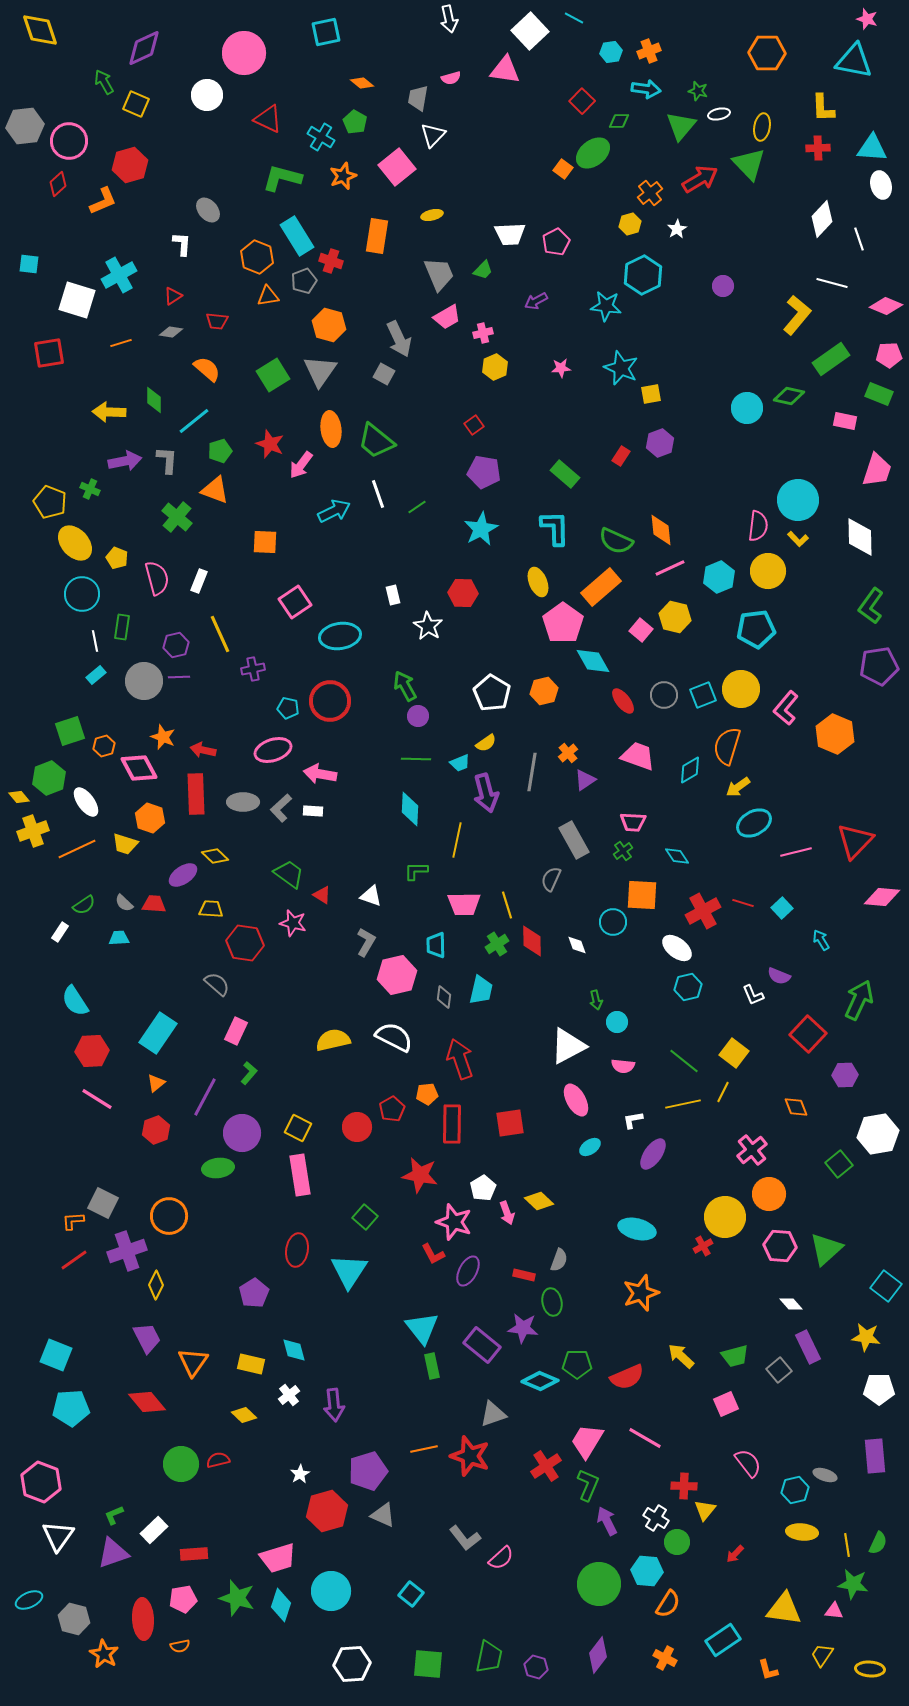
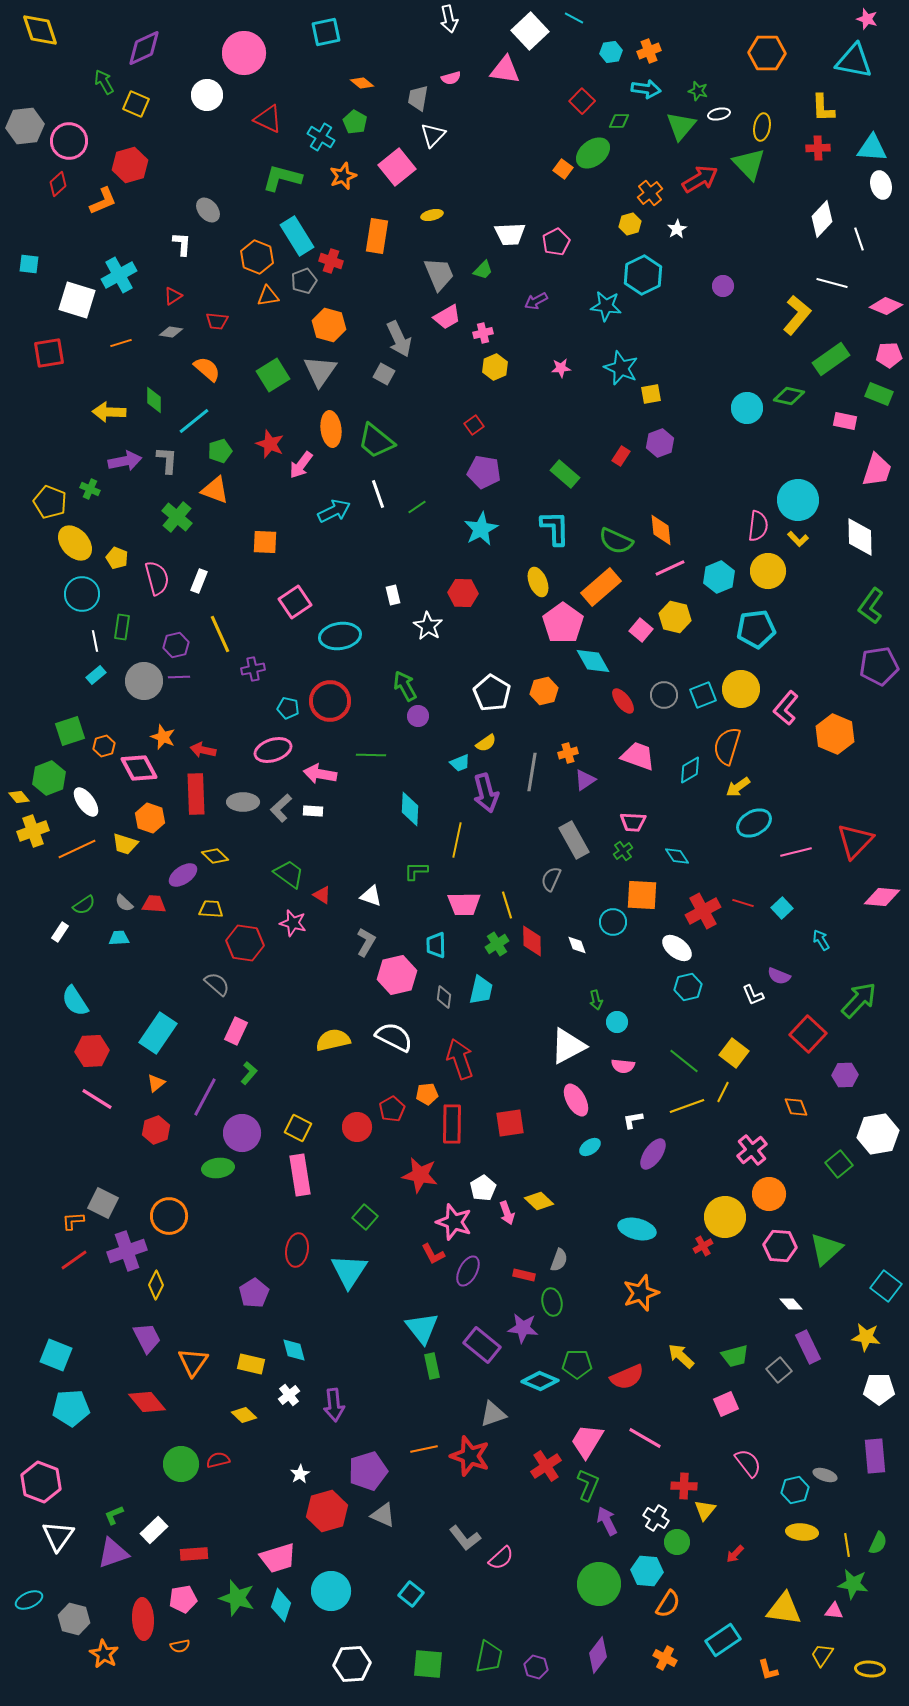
orange cross at (568, 753): rotated 24 degrees clockwise
green line at (416, 759): moved 45 px left, 4 px up
green arrow at (859, 1000): rotated 18 degrees clockwise
yellow line at (683, 1104): moved 4 px right, 2 px down; rotated 8 degrees counterclockwise
